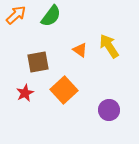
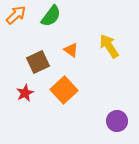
orange triangle: moved 9 px left
brown square: rotated 15 degrees counterclockwise
purple circle: moved 8 px right, 11 px down
